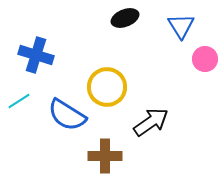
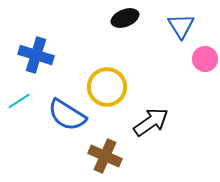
brown cross: rotated 24 degrees clockwise
